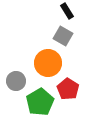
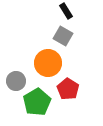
black rectangle: moved 1 px left
green pentagon: moved 3 px left
